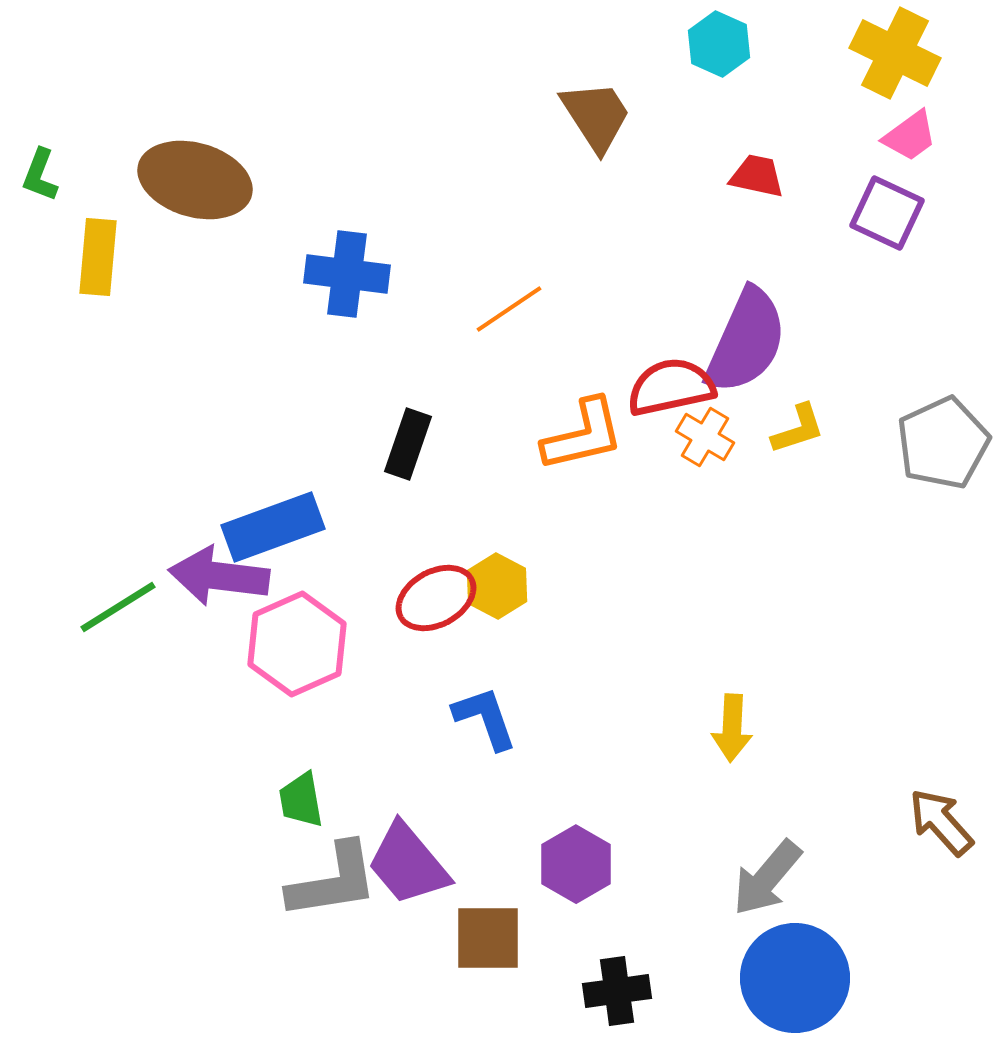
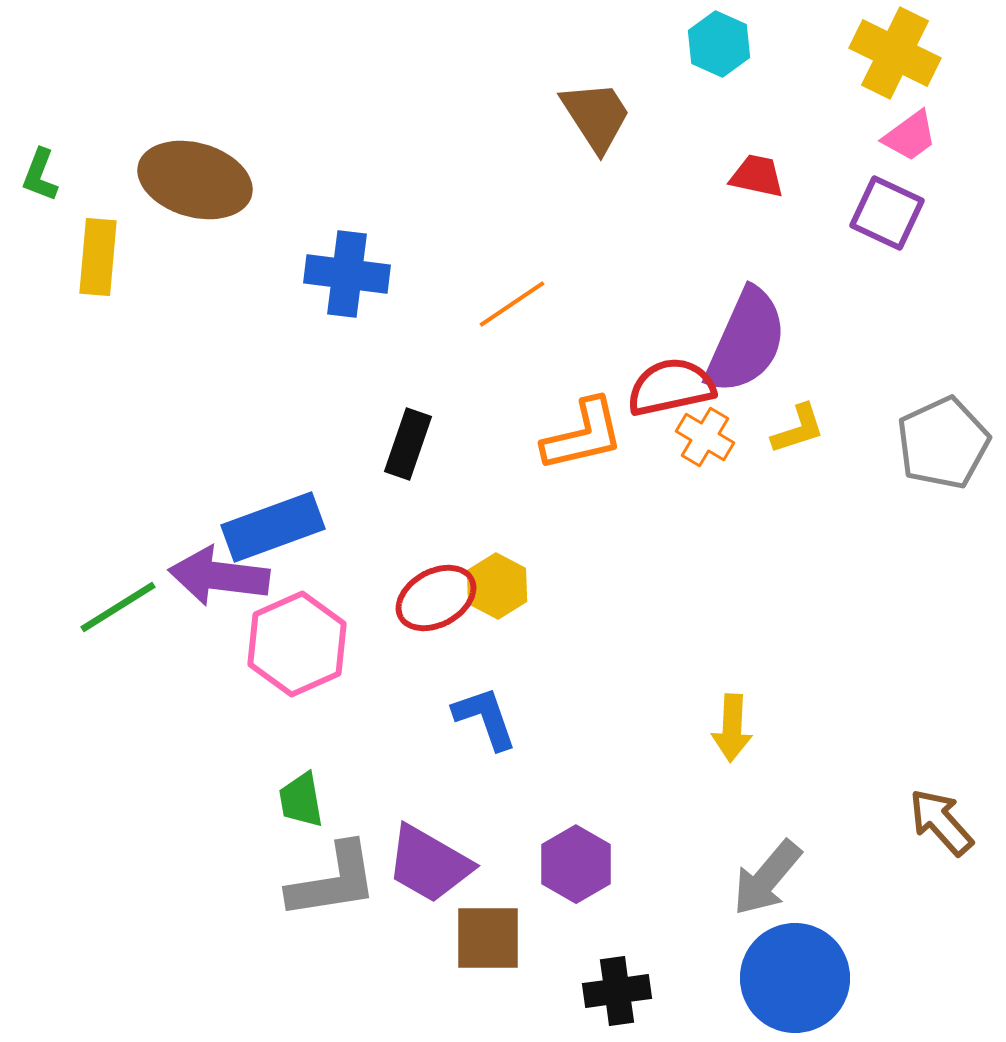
orange line: moved 3 px right, 5 px up
purple trapezoid: moved 21 px right; rotated 20 degrees counterclockwise
